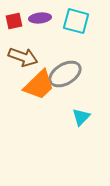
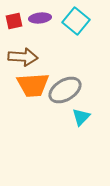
cyan square: rotated 24 degrees clockwise
brown arrow: rotated 16 degrees counterclockwise
gray ellipse: moved 16 px down
orange trapezoid: moved 6 px left; rotated 40 degrees clockwise
